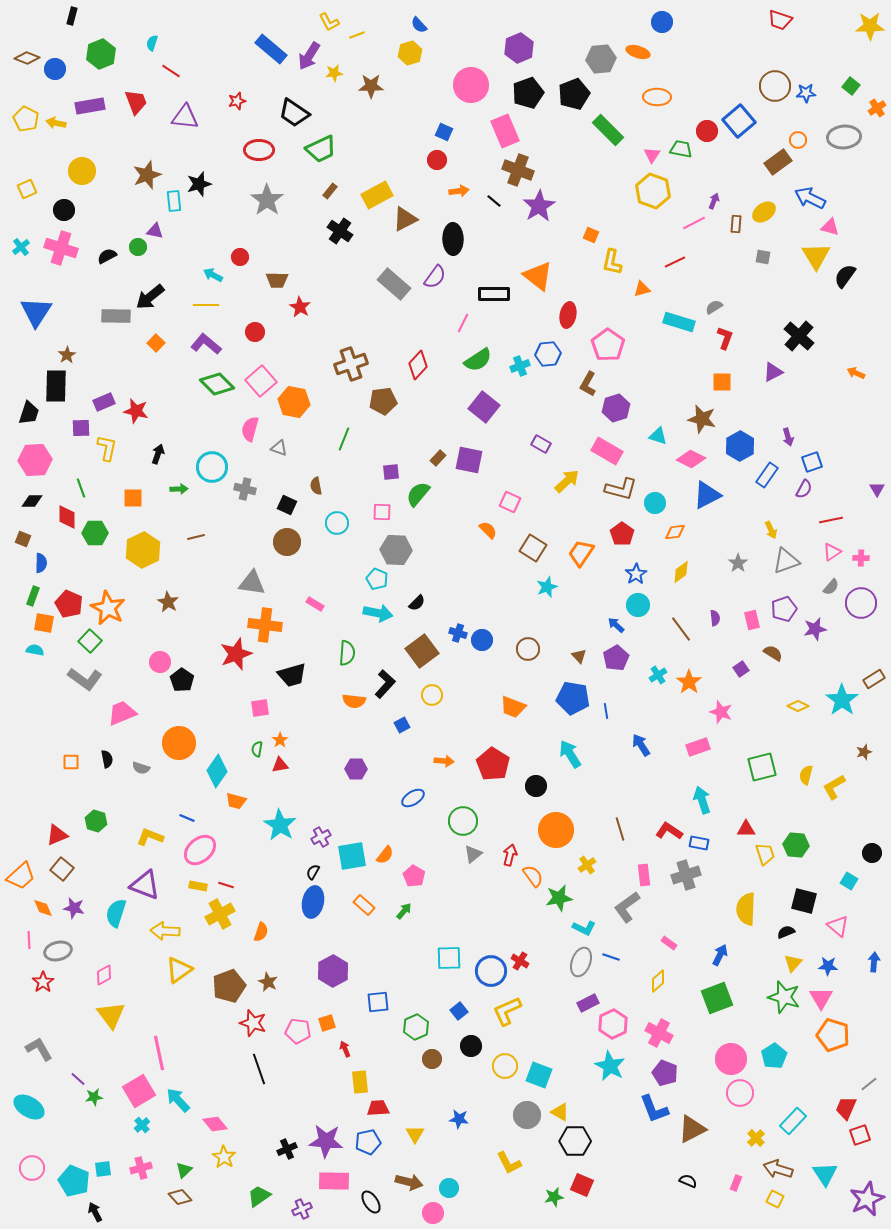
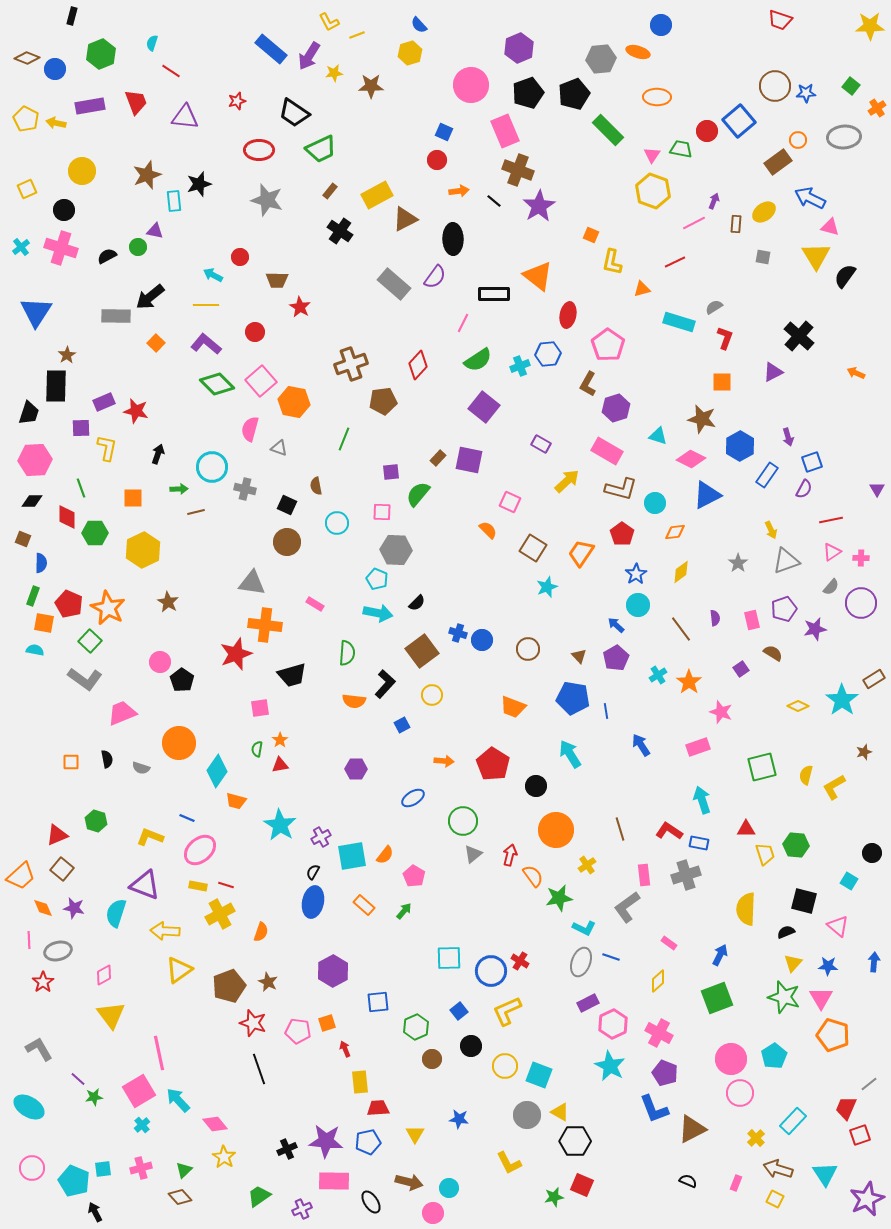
blue circle at (662, 22): moved 1 px left, 3 px down
gray star at (267, 200): rotated 20 degrees counterclockwise
brown line at (196, 537): moved 25 px up
